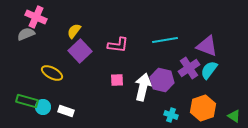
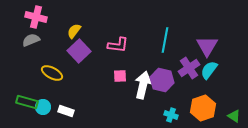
pink cross: rotated 10 degrees counterclockwise
gray semicircle: moved 5 px right, 6 px down
cyan line: rotated 70 degrees counterclockwise
purple triangle: rotated 40 degrees clockwise
purple square: moved 1 px left
pink square: moved 3 px right, 4 px up
white arrow: moved 2 px up
green rectangle: moved 1 px down
